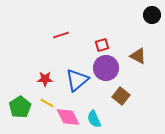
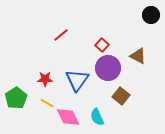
black circle: moved 1 px left
red line: rotated 21 degrees counterclockwise
red square: rotated 32 degrees counterclockwise
purple circle: moved 2 px right
blue triangle: rotated 15 degrees counterclockwise
green pentagon: moved 4 px left, 9 px up
cyan semicircle: moved 3 px right, 2 px up
